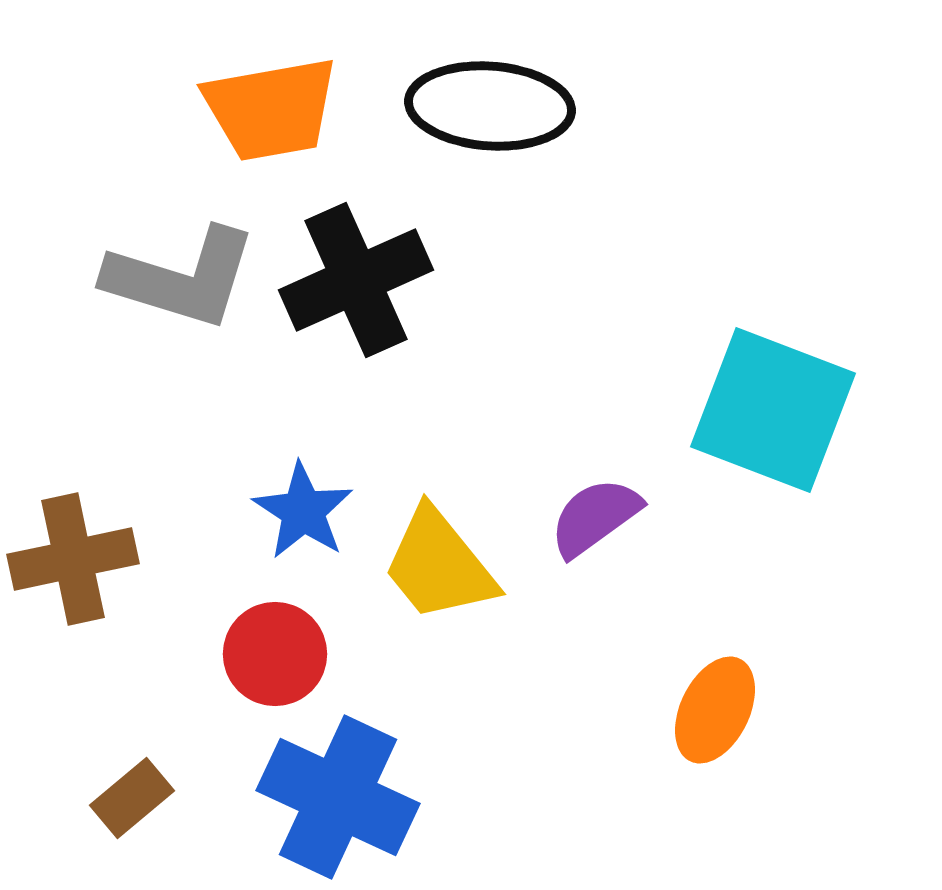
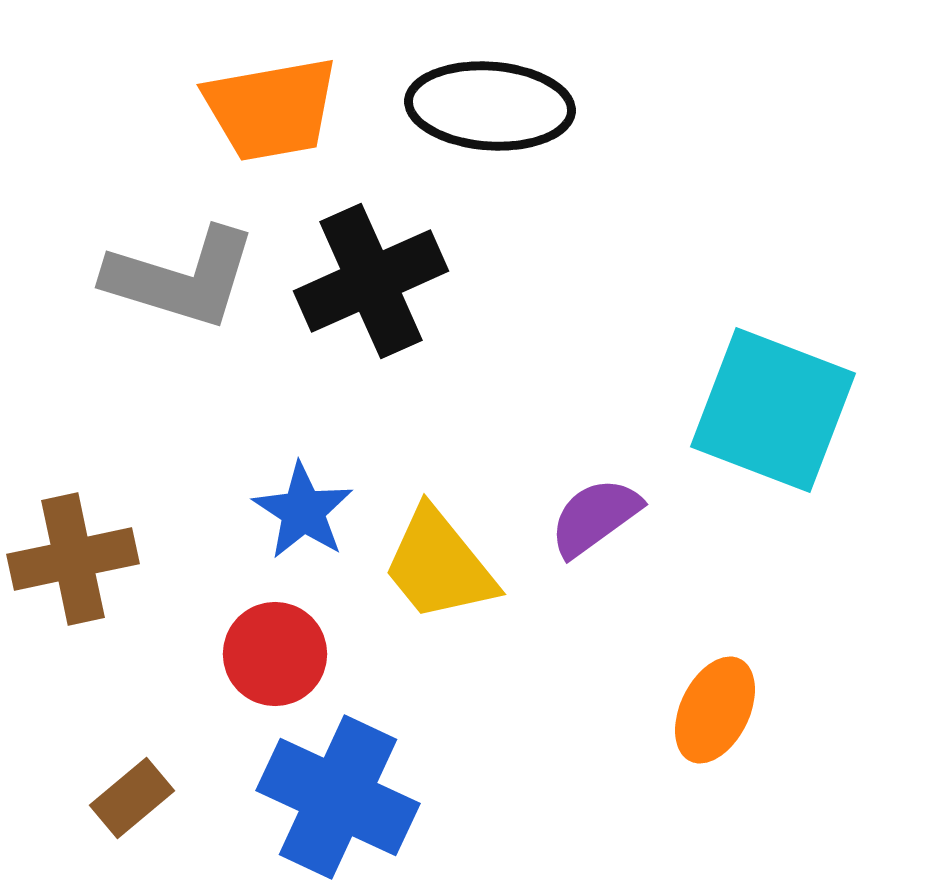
black cross: moved 15 px right, 1 px down
